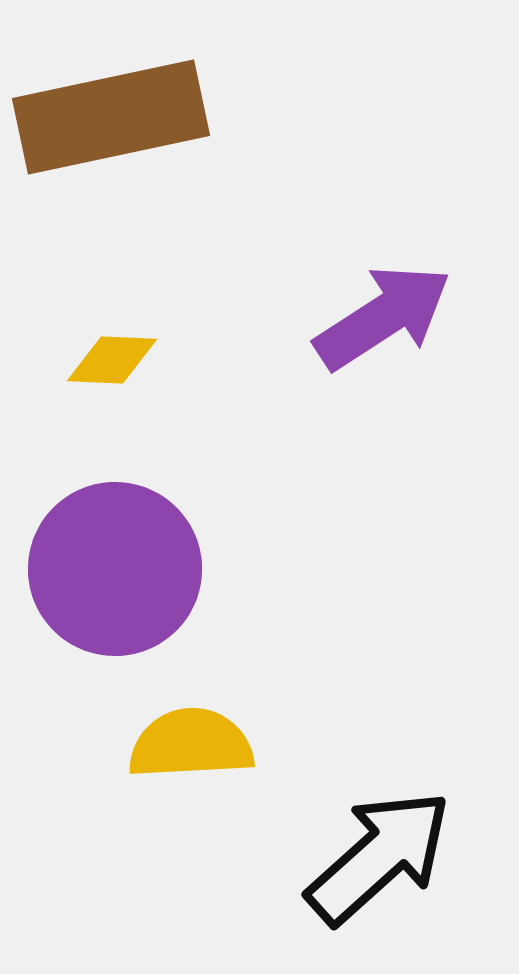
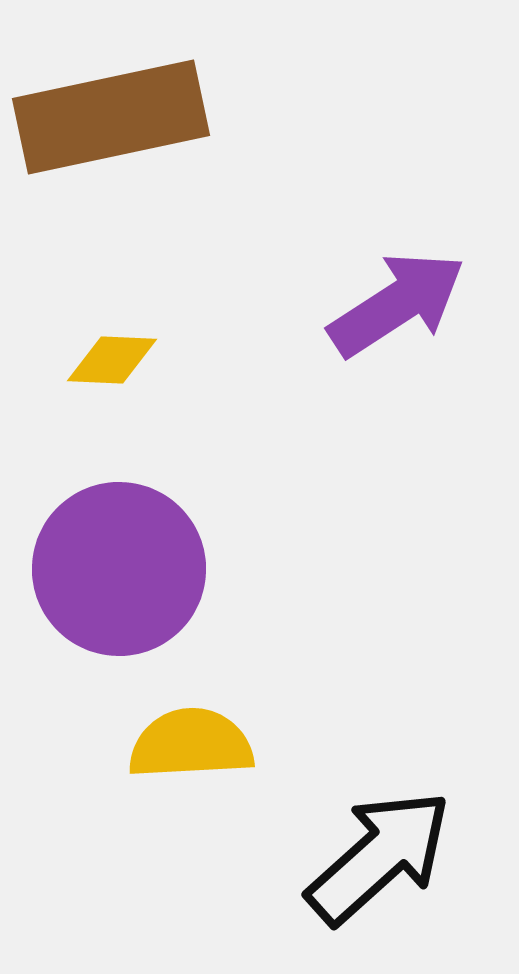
purple arrow: moved 14 px right, 13 px up
purple circle: moved 4 px right
